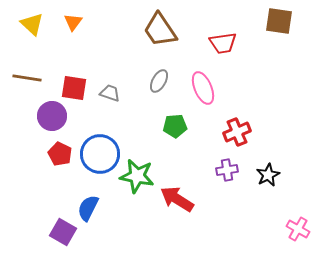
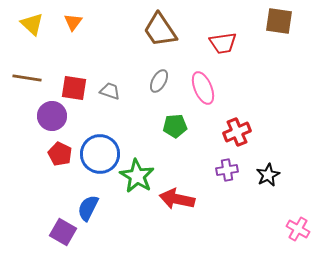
gray trapezoid: moved 2 px up
green star: rotated 20 degrees clockwise
red arrow: rotated 20 degrees counterclockwise
